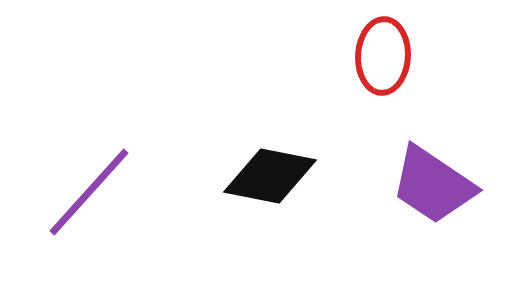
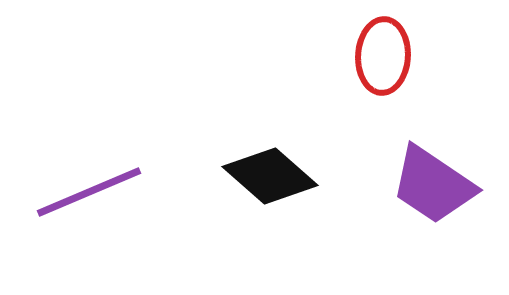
black diamond: rotated 30 degrees clockwise
purple line: rotated 25 degrees clockwise
